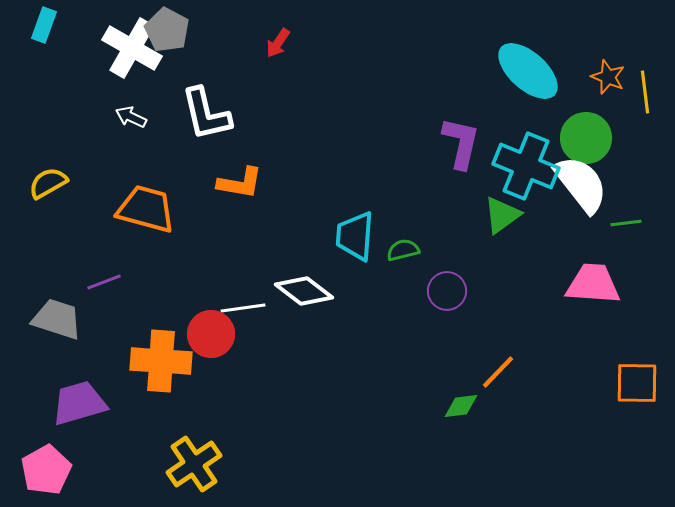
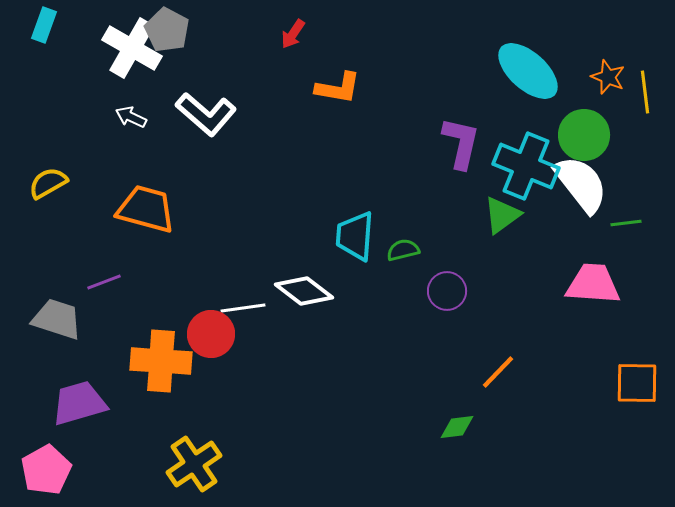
red arrow: moved 15 px right, 9 px up
white L-shape: rotated 36 degrees counterclockwise
green circle: moved 2 px left, 3 px up
orange L-shape: moved 98 px right, 95 px up
green diamond: moved 4 px left, 21 px down
